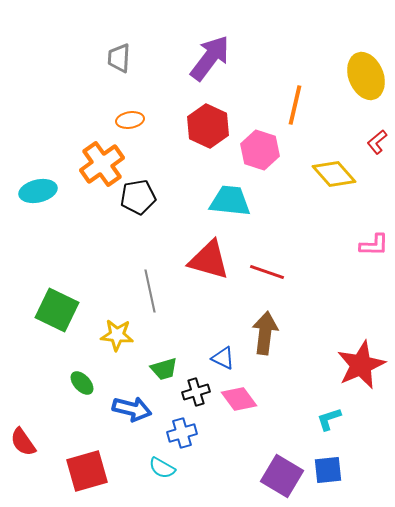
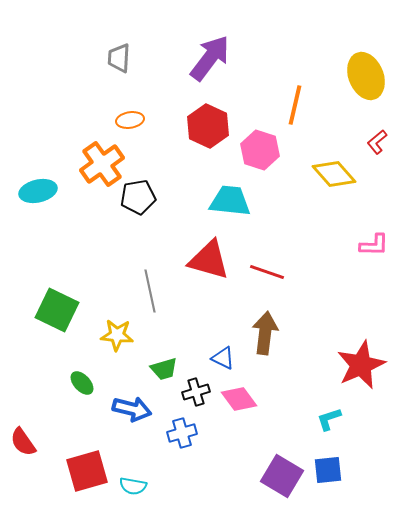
cyan semicircle: moved 29 px left, 18 px down; rotated 20 degrees counterclockwise
